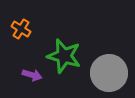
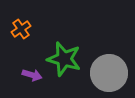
orange cross: rotated 24 degrees clockwise
green star: moved 3 px down
